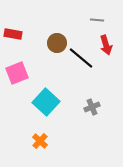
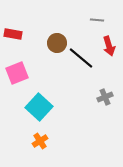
red arrow: moved 3 px right, 1 px down
cyan square: moved 7 px left, 5 px down
gray cross: moved 13 px right, 10 px up
orange cross: rotated 14 degrees clockwise
